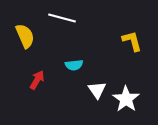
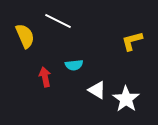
white line: moved 4 px left, 3 px down; rotated 12 degrees clockwise
yellow L-shape: rotated 90 degrees counterclockwise
red arrow: moved 8 px right, 3 px up; rotated 42 degrees counterclockwise
white triangle: rotated 24 degrees counterclockwise
